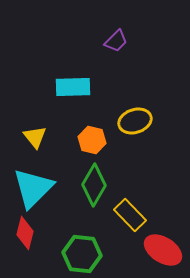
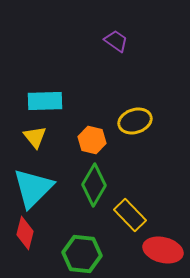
purple trapezoid: rotated 100 degrees counterclockwise
cyan rectangle: moved 28 px left, 14 px down
red ellipse: rotated 18 degrees counterclockwise
